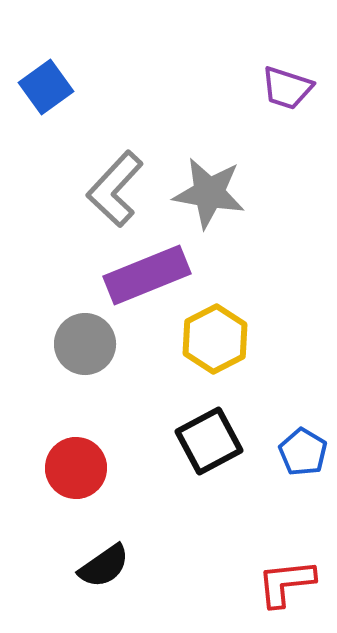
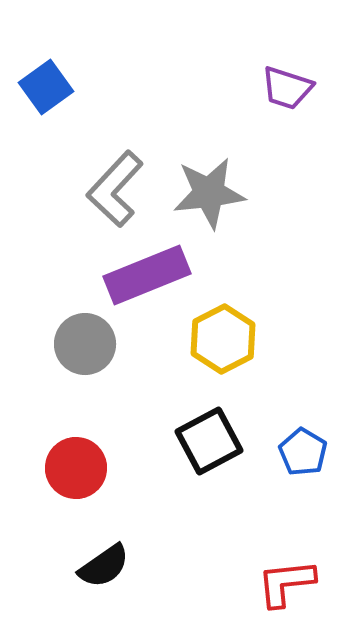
gray star: rotated 16 degrees counterclockwise
yellow hexagon: moved 8 px right
